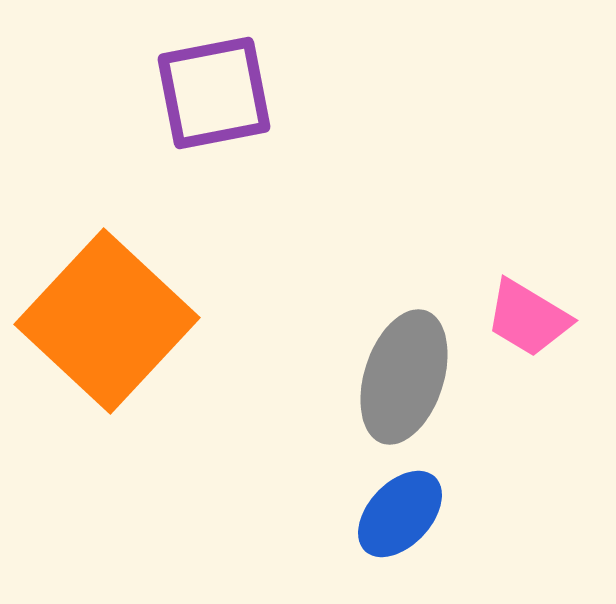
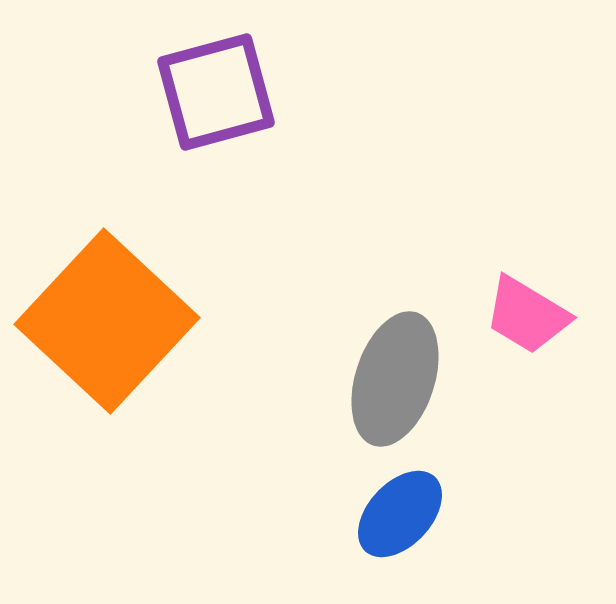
purple square: moved 2 px right, 1 px up; rotated 4 degrees counterclockwise
pink trapezoid: moved 1 px left, 3 px up
gray ellipse: moved 9 px left, 2 px down
